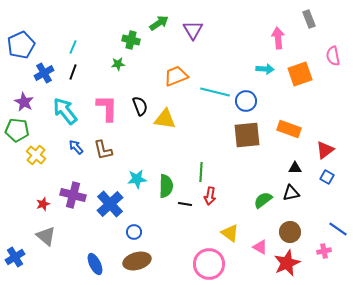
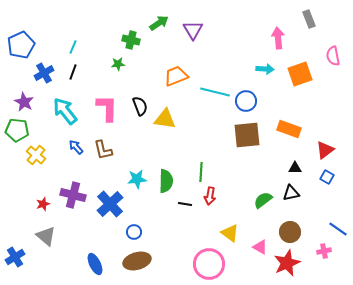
green semicircle at (166, 186): moved 5 px up
